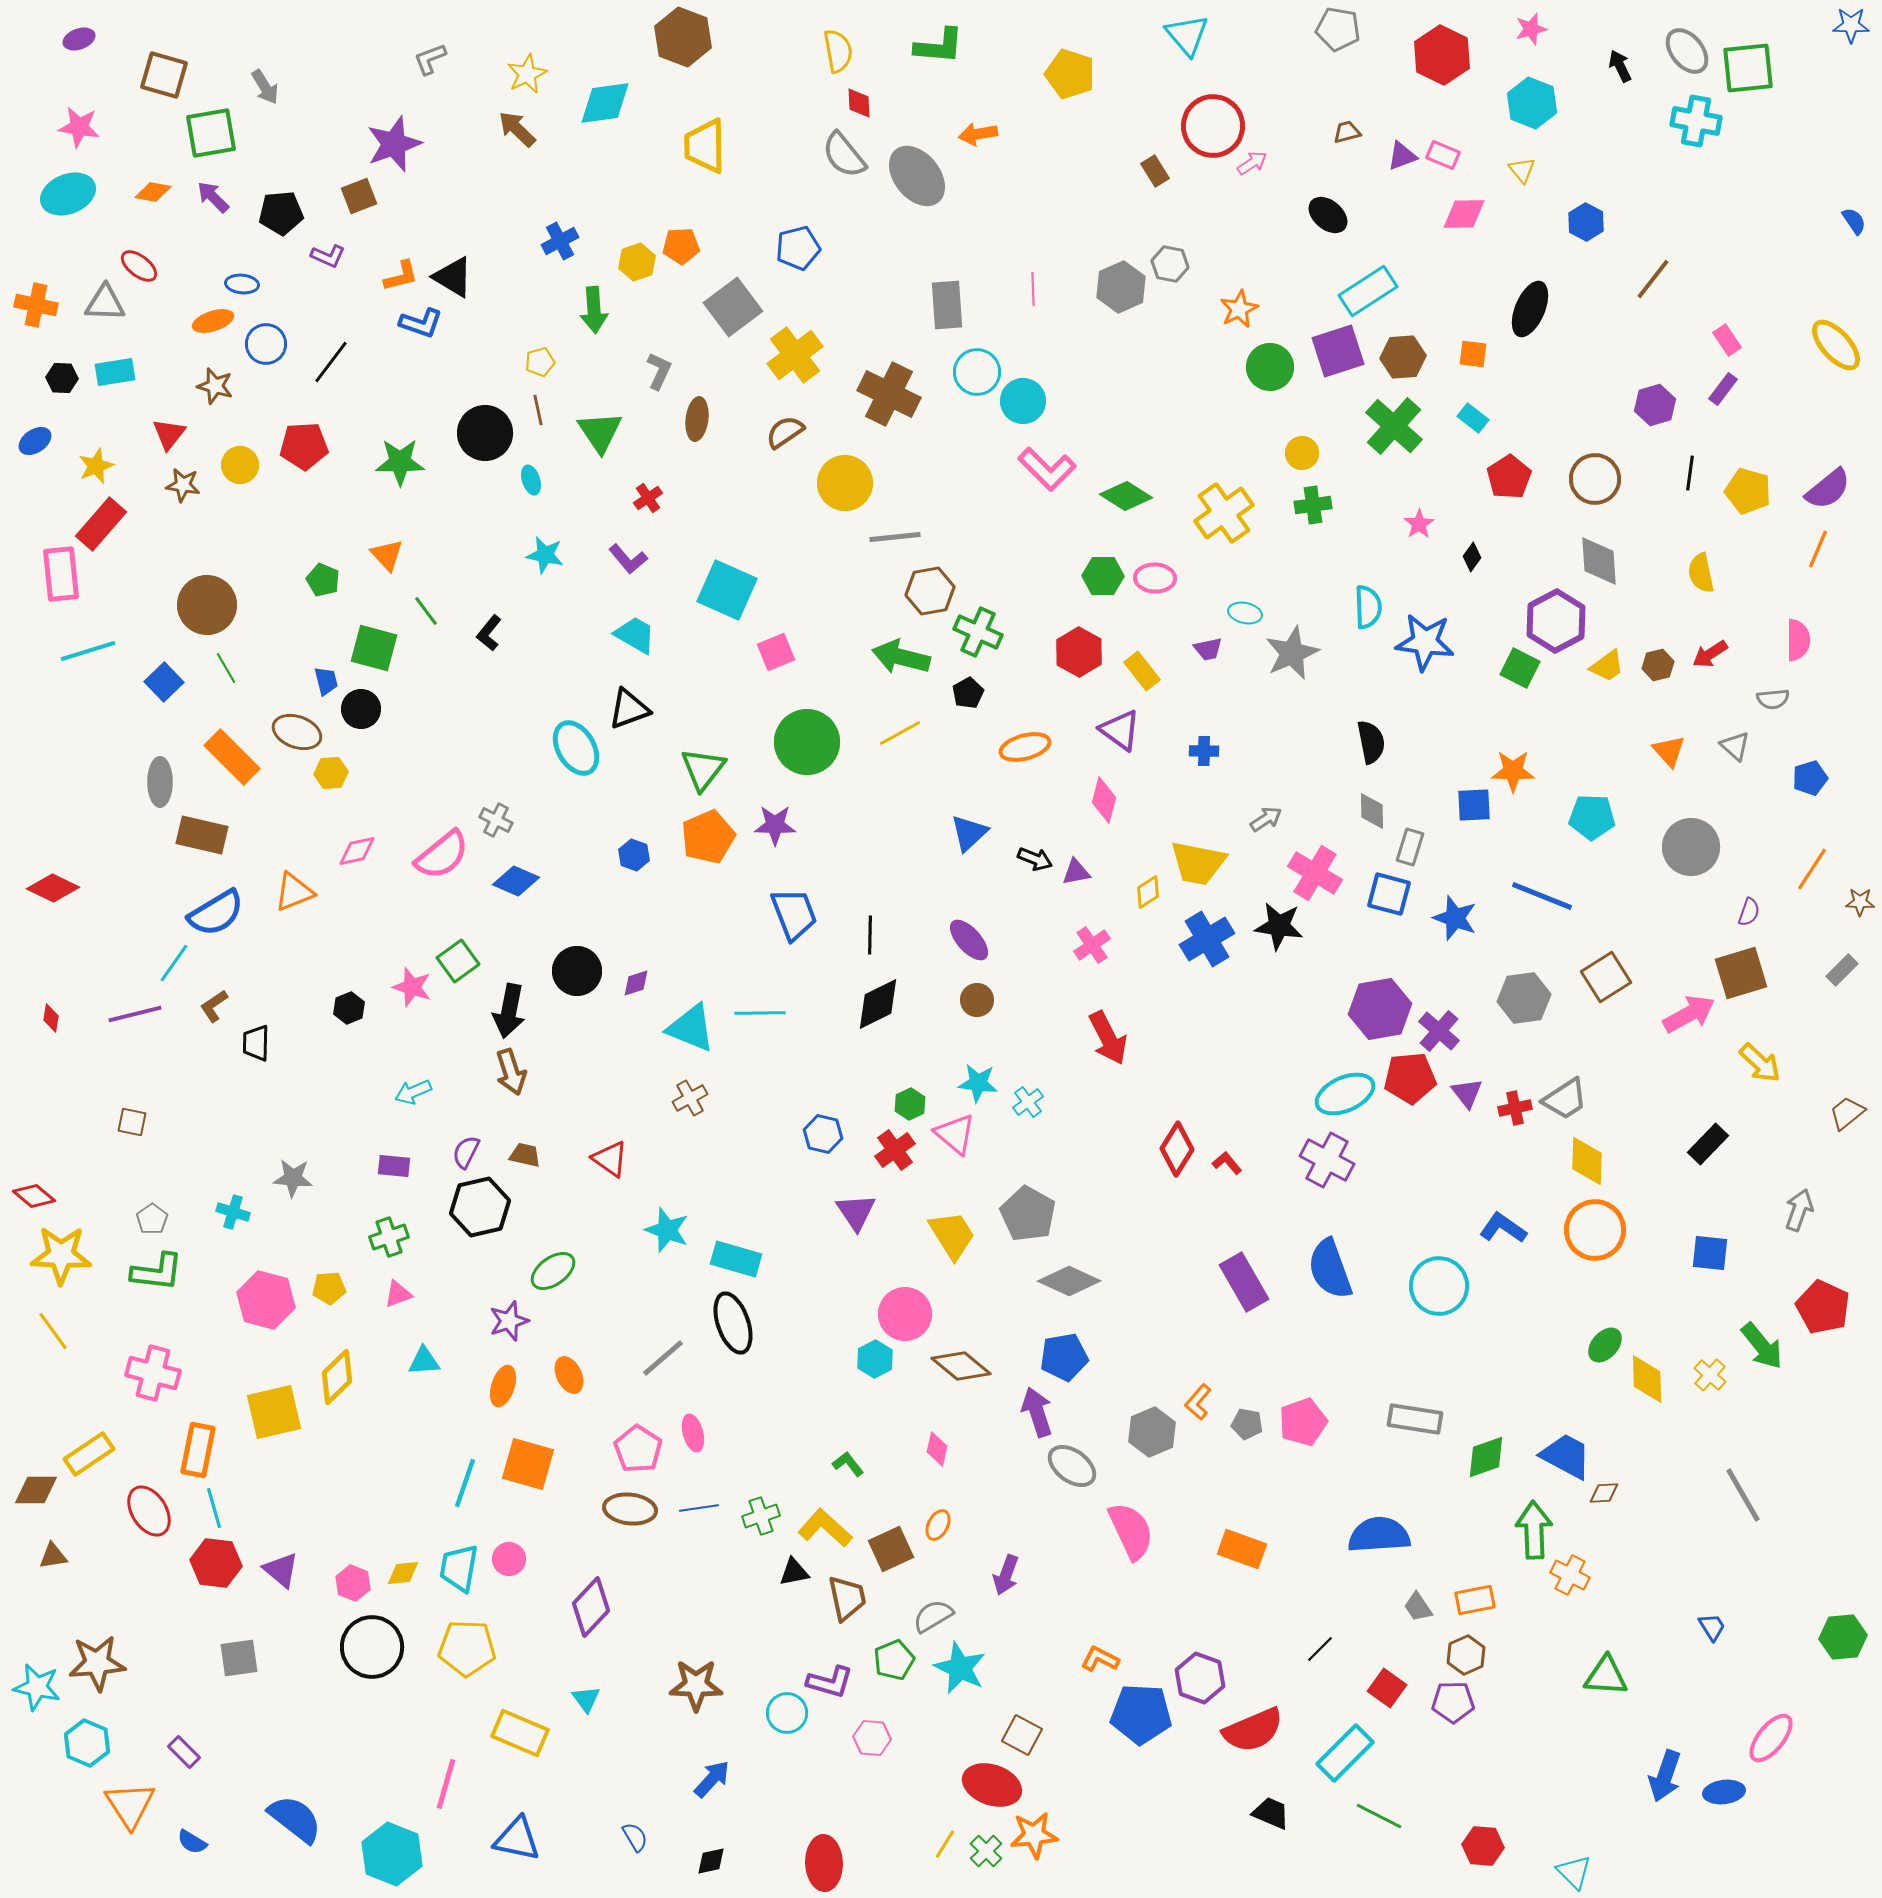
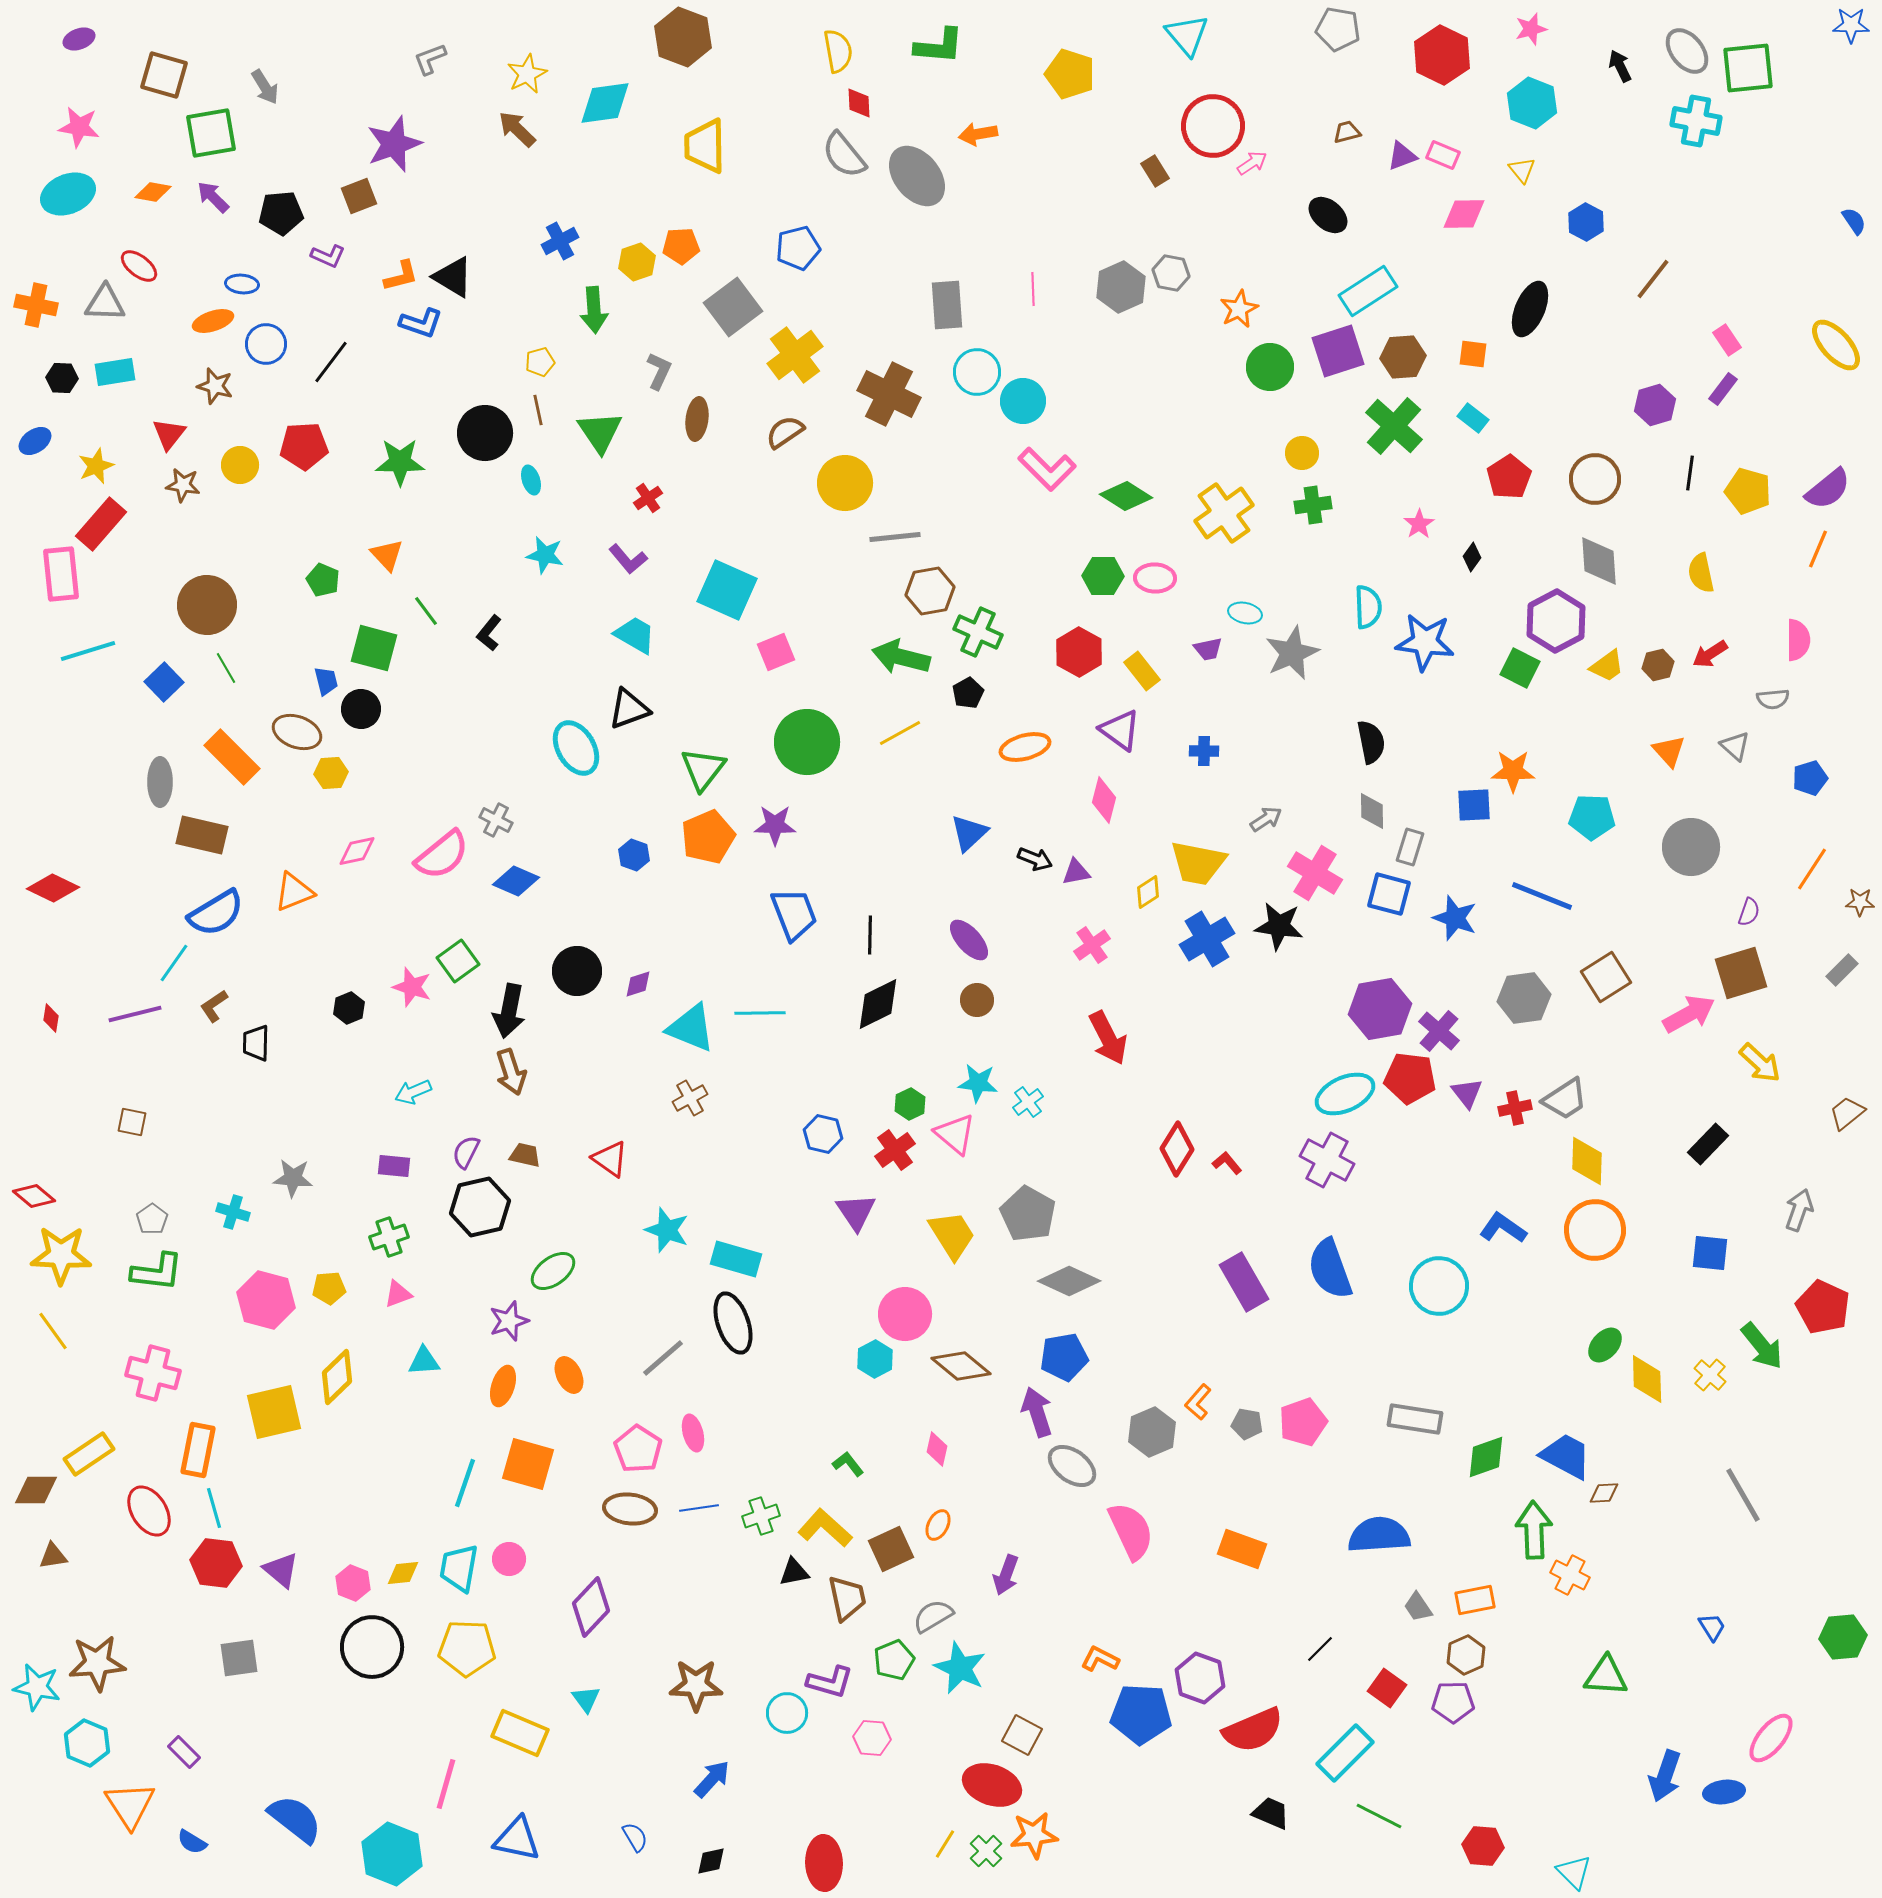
gray hexagon at (1170, 264): moved 1 px right, 9 px down
purple diamond at (636, 983): moved 2 px right, 1 px down
red pentagon at (1410, 1078): rotated 12 degrees clockwise
